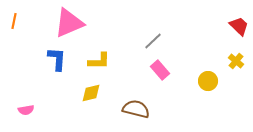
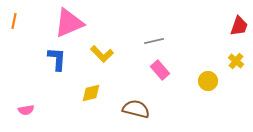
red trapezoid: rotated 65 degrees clockwise
gray line: moved 1 px right; rotated 30 degrees clockwise
yellow L-shape: moved 3 px right, 7 px up; rotated 45 degrees clockwise
